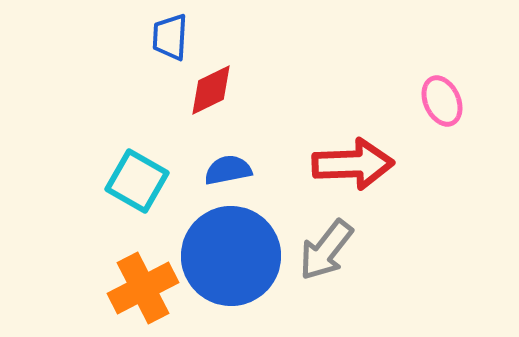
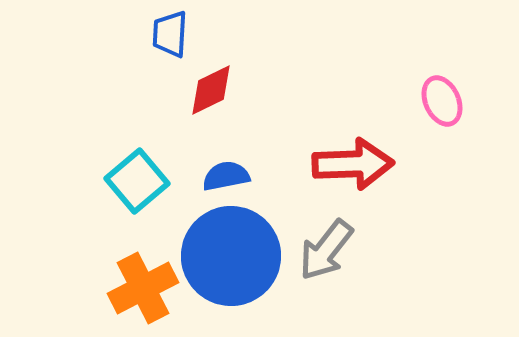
blue trapezoid: moved 3 px up
blue semicircle: moved 2 px left, 6 px down
cyan square: rotated 20 degrees clockwise
